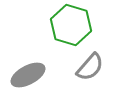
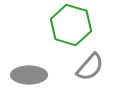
gray ellipse: moved 1 px right; rotated 28 degrees clockwise
